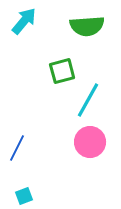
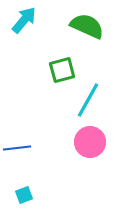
cyan arrow: moved 1 px up
green semicircle: rotated 152 degrees counterclockwise
green square: moved 1 px up
blue line: rotated 56 degrees clockwise
cyan square: moved 1 px up
